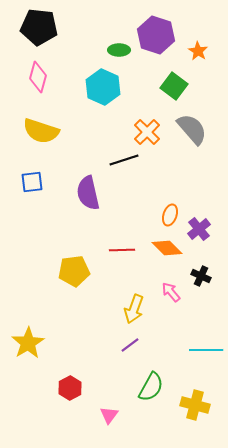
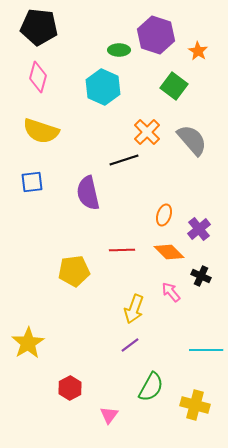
gray semicircle: moved 11 px down
orange ellipse: moved 6 px left
orange diamond: moved 2 px right, 4 px down
